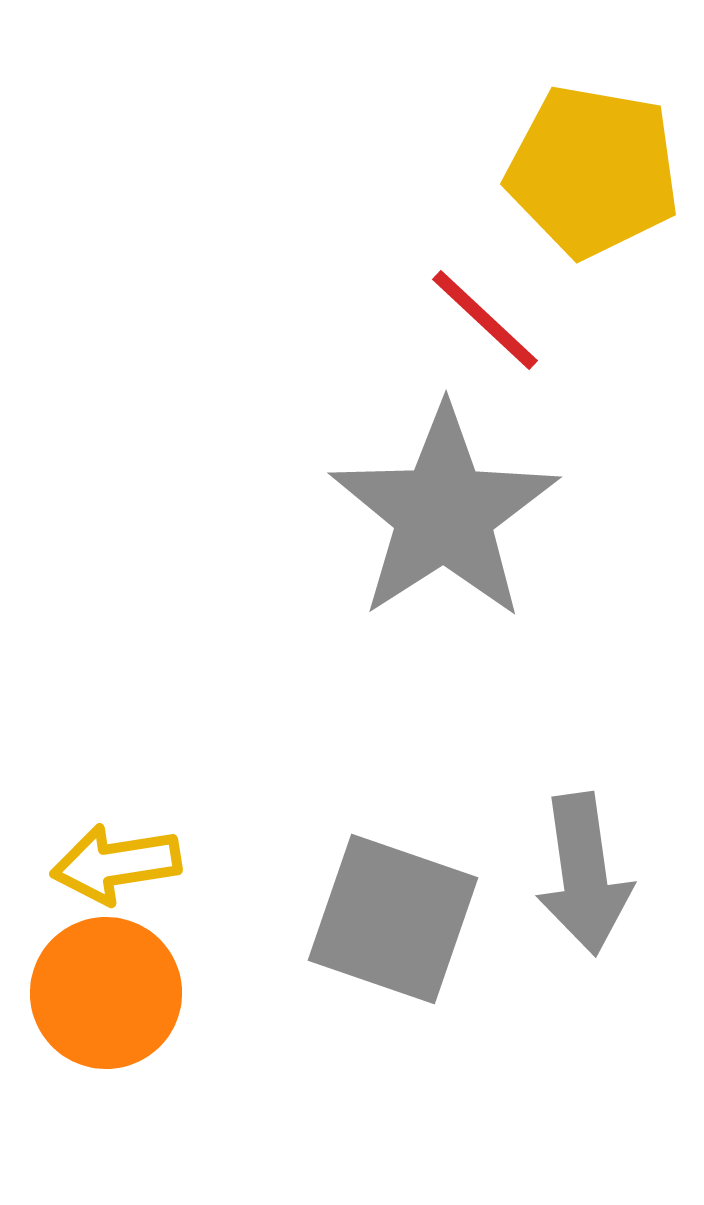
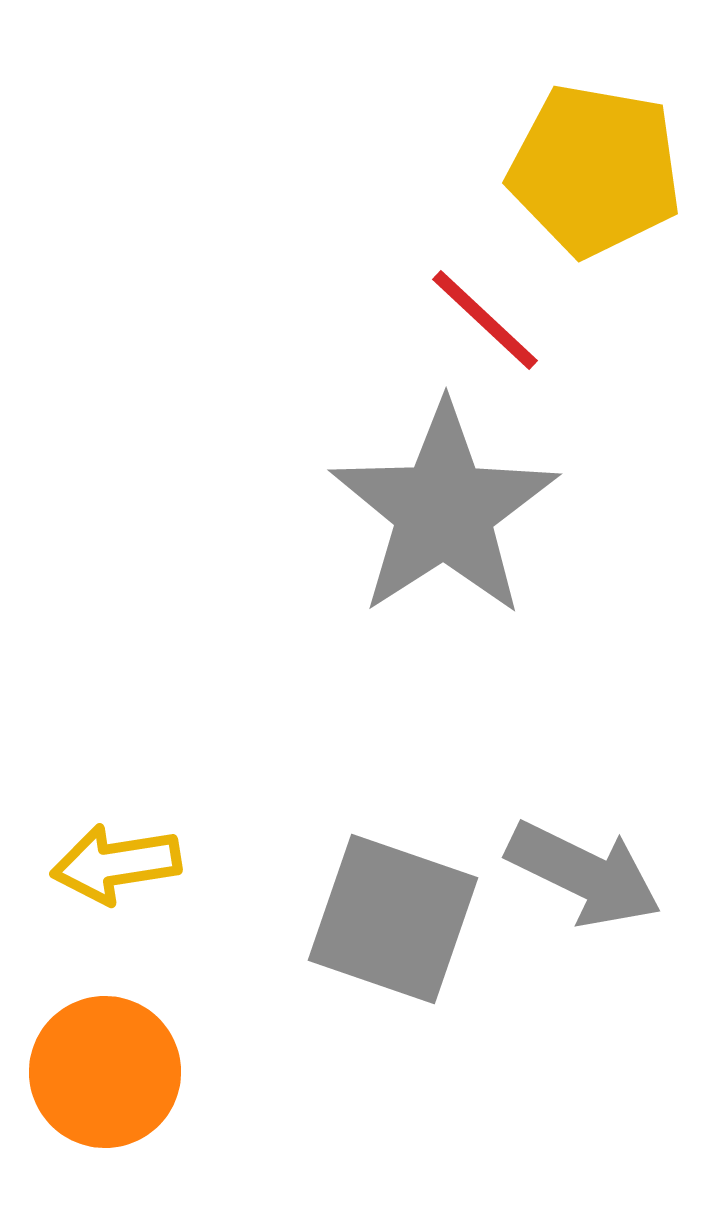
yellow pentagon: moved 2 px right, 1 px up
gray star: moved 3 px up
gray arrow: rotated 56 degrees counterclockwise
orange circle: moved 1 px left, 79 px down
